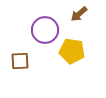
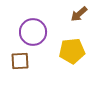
purple circle: moved 12 px left, 2 px down
yellow pentagon: rotated 15 degrees counterclockwise
